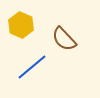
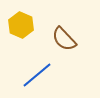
blue line: moved 5 px right, 8 px down
